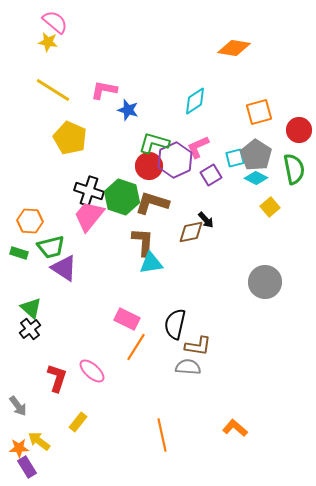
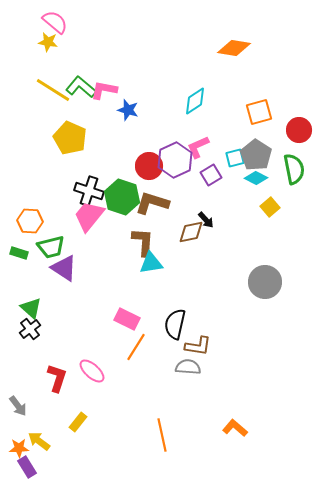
green L-shape at (154, 143): moved 73 px left, 56 px up; rotated 24 degrees clockwise
